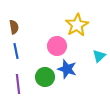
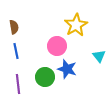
yellow star: moved 1 px left
cyan triangle: rotated 24 degrees counterclockwise
